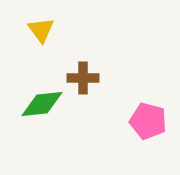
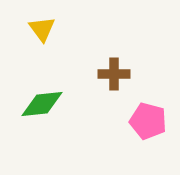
yellow triangle: moved 1 px right, 1 px up
brown cross: moved 31 px right, 4 px up
